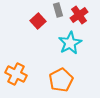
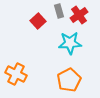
gray rectangle: moved 1 px right, 1 px down
cyan star: rotated 25 degrees clockwise
orange pentagon: moved 8 px right
